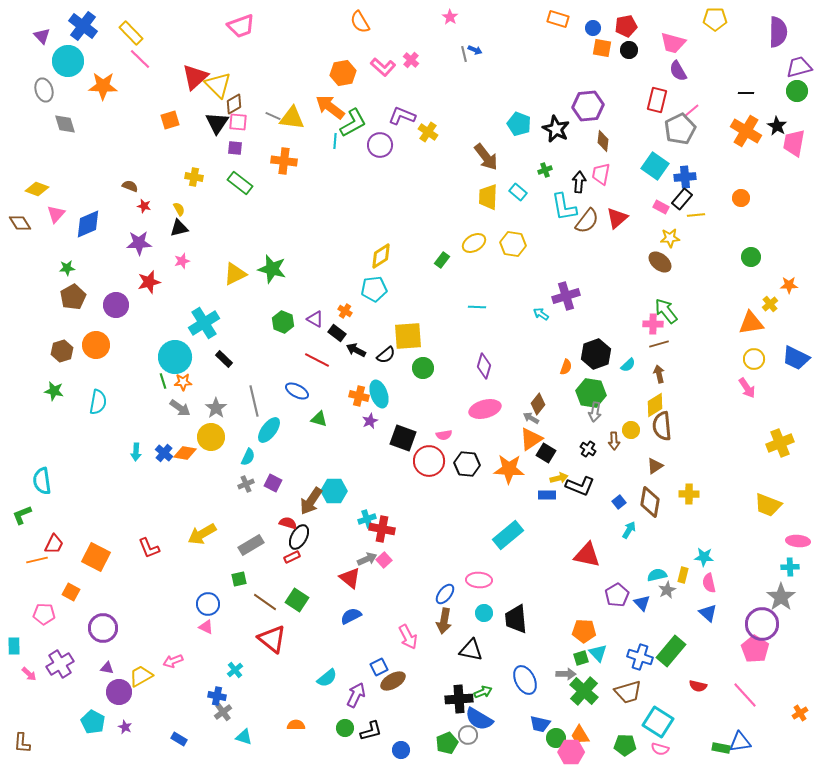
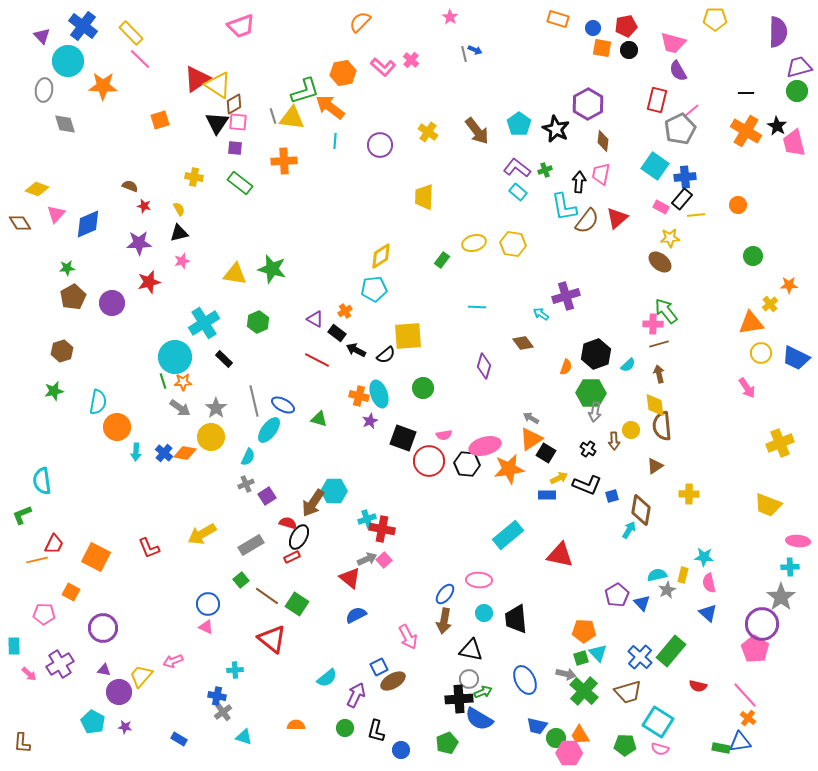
orange semicircle at (360, 22): rotated 75 degrees clockwise
red triangle at (195, 77): moved 2 px right, 2 px down; rotated 8 degrees clockwise
yellow triangle at (218, 85): rotated 12 degrees counterclockwise
gray ellipse at (44, 90): rotated 25 degrees clockwise
purple hexagon at (588, 106): moved 2 px up; rotated 24 degrees counterclockwise
gray line at (273, 116): rotated 49 degrees clockwise
purple L-shape at (402, 116): moved 115 px right, 52 px down; rotated 16 degrees clockwise
orange square at (170, 120): moved 10 px left
green L-shape at (353, 123): moved 48 px left, 32 px up; rotated 12 degrees clockwise
cyan pentagon at (519, 124): rotated 15 degrees clockwise
pink trapezoid at (794, 143): rotated 24 degrees counterclockwise
brown arrow at (486, 157): moved 9 px left, 26 px up
orange cross at (284, 161): rotated 10 degrees counterclockwise
yellow trapezoid at (488, 197): moved 64 px left
orange circle at (741, 198): moved 3 px left, 7 px down
black triangle at (179, 228): moved 5 px down
yellow ellipse at (474, 243): rotated 15 degrees clockwise
green circle at (751, 257): moved 2 px right, 1 px up
yellow triangle at (235, 274): rotated 35 degrees clockwise
purple circle at (116, 305): moved 4 px left, 2 px up
orange cross at (345, 311): rotated 24 degrees clockwise
green hexagon at (283, 322): moved 25 px left; rotated 15 degrees clockwise
orange circle at (96, 345): moved 21 px right, 82 px down
yellow circle at (754, 359): moved 7 px right, 6 px up
green circle at (423, 368): moved 20 px down
green star at (54, 391): rotated 24 degrees counterclockwise
blue ellipse at (297, 391): moved 14 px left, 14 px down
green hexagon at (591, 393): rotated 8 degrees counterclockwise
brown diamond at (538, 404): moved 15 px left, 61 px up; rotated 75 degrees counterclockwise
yellow diamond at (655, 405): rotated 65 degrees counterclockwise
pink ellipse at (485, 409): moved 37 px down
orange star at (509, 469): rotated 12 degrees counterclockwise
yellow arrow at (559, 478): rotated 12 degrees counterclockwise
purple square at (273, 483): moved 6 px left, 13 px down; rotated 30 degrees clockwise
black L-shape at (580, 486): moved 7 px right, 1 px up
brown arrow at (311, 501): moved 2 px right, 2 px down
blue square at (619, 502): moved 7 px left, 6 px up; rotated 24 degrees clockwise
brown diamond at (650, 502): moved 9 px left, 8 px down
red triangle at (587, 555): moved 27 px left
green square at (239, 579): moved 2 px right, 1 px down; rotated 28 degrees counterclockwise
green square at (297, 600): moved 4 px down
brown line at (265, 602): moved 2 px right, 6 px up
blue semicircle at (351, 616): moved 5 px right, 1 px up
blue cross at (640, 657): rotated 25 degrees clockwise
purple triangle at (107, 668): moved 3 px left, 2 px down
cyan cross at (235, 670): rotated 35 degrees clockwise
gray arrow at (566, 674): rotated 12 degrees clockwise
yellow trapezoid at (141, 676): rotated 20 degrees counterclockwise
orange cross at (800, 713): moved 52 px left, 5 px down; rotated 21 degrees counterclockwise
blue trapezoid at (540, 724): moved 3 px left, 2 px down
purple star at (125, 727): rotated 16 degrees counterclockwise
black L-shape at (371, 731): moved 5 px right; rotated 120 degrees clockwise
gray circle at (468, 735): moved 1 px right, 56 px up
pink hexagon at (571, 752): moved 2 px left, 1 px down
